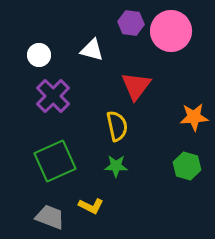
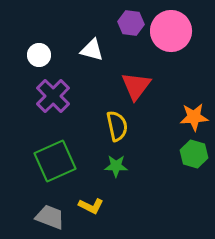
green hexagon: moved 7 px right, 12 px up
